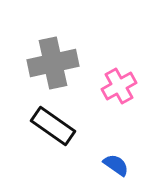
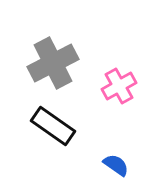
gray cross: rotated 15 degrees counterclockwise
